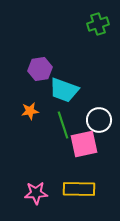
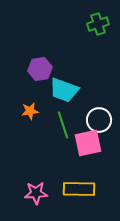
pink square: moved 4 px right, 1 px up
